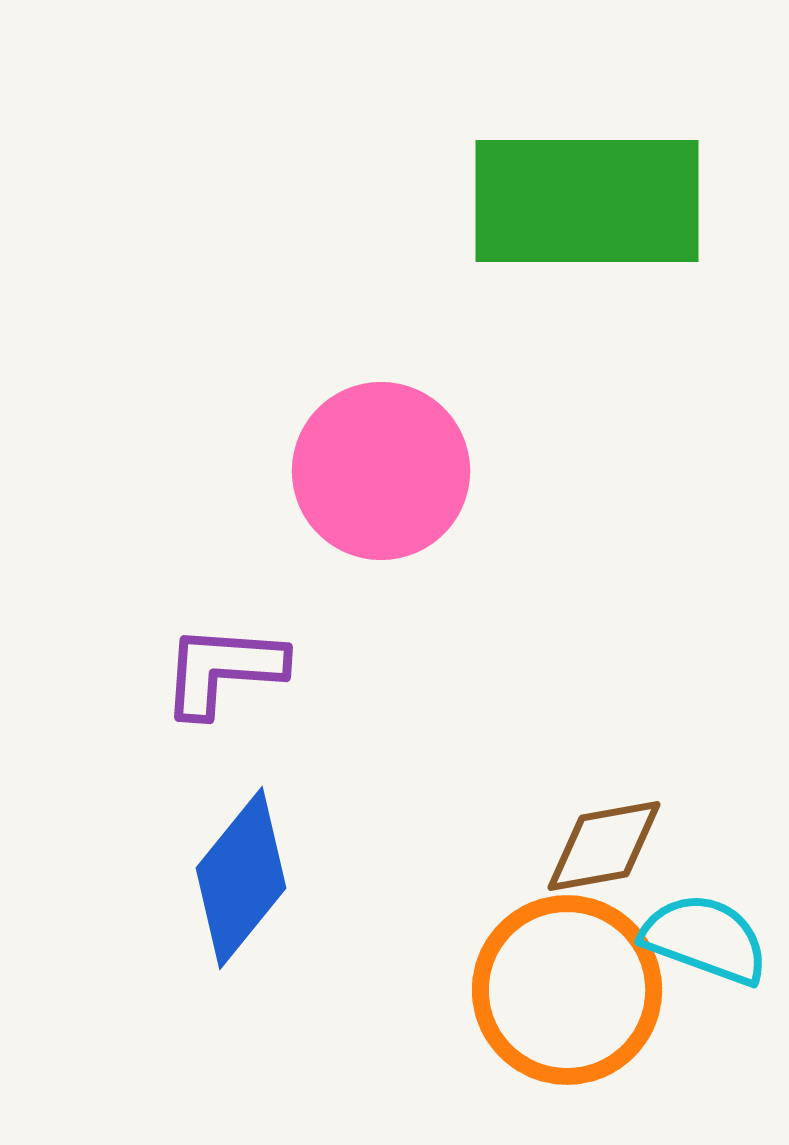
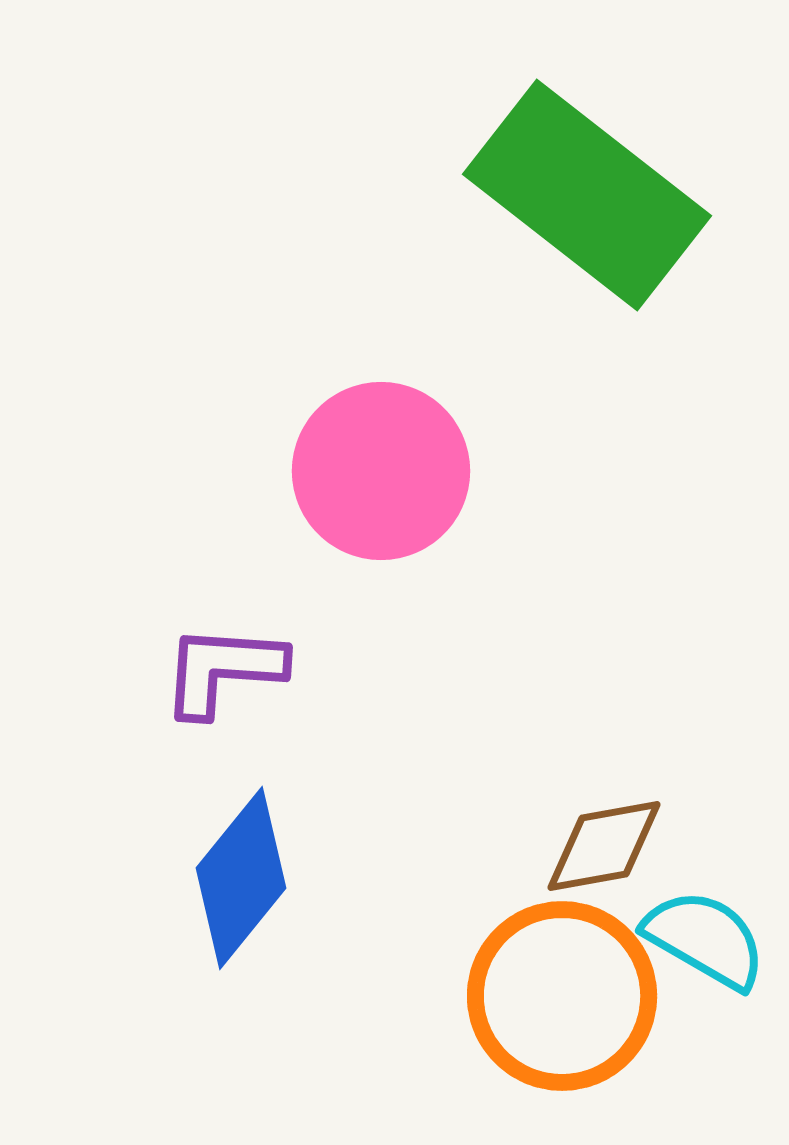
green rectangle: moved 6 px up; rotated 38 degrees clockwise
cyan semicircle: rotated 10 degrees clockwise
orange circle: moved 5 px left, 6 px down
